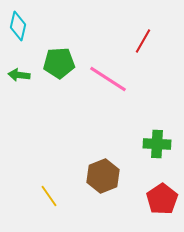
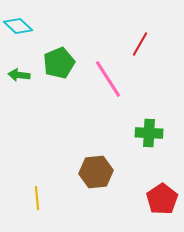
cyan diamond: rotated 60 degrees counterclockwise
red line: moved 3 px left, 3 px down
green pentagon: rotated 20 degrees counterclockwise
pink line: rotated 24 degrees clockwise
green cross: moved 8 px left, 11 px up
brown hexagon: moved 7 px left, 4 px up; rotated 16 degrees clockwise
yellow line: moved 12 px left, 2 px down; rotated 30 degrees clockwise
